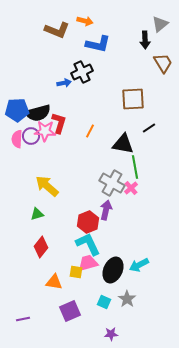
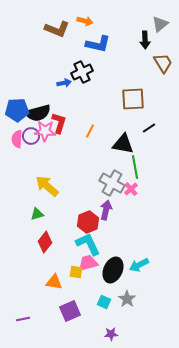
brown L-shape: moved 1 px up
pink cross: moved 1 px down
red diamond: moved 4 px right, 5 px up
